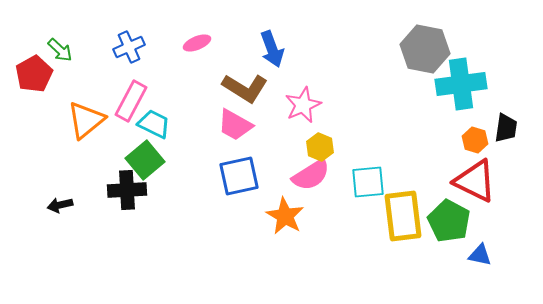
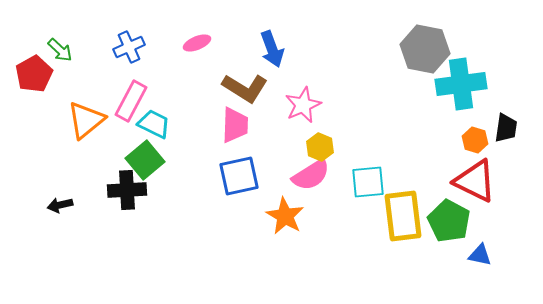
pink trapezoid: rotated 117 degrees counterclockwise
